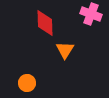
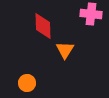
pink cross: rotated 15 degrees counterclockwise
red diamond: moved 2 px left, 3 px down
